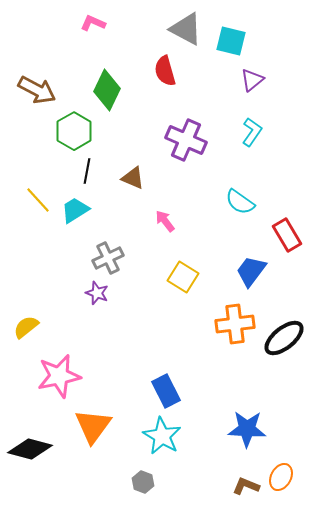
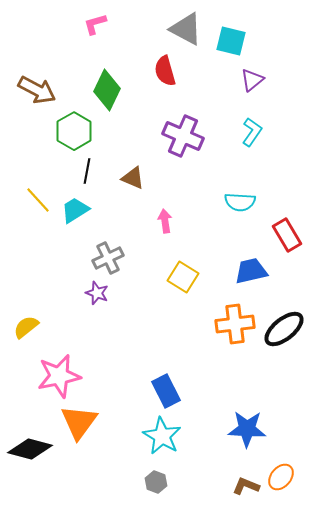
pink L-shape: moved 2 px right, 1 px down; rotated 40 degrees counterclockwise
purple cross: moved 3 px left, 4 px up
cyan semicircle: rotated 32 degrees counterclockwise
pink arrow: rotated 30 degrees clockwise
blue trapezoid: rotated 40 degrees clockwise
black ellipse: moved 9 px up
orange triangle: moved 14 px left, 4 px up
orange ellipse: rotated 12 degrees clockwise
gray hexagon: moved 13 px right
